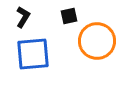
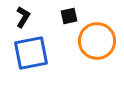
blue square: moved 2 px left, 1 px up; rotated 6 degrees counterclockwise
